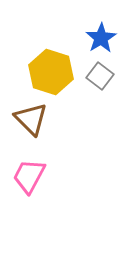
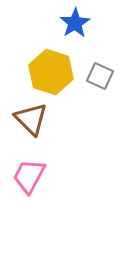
blue star: moved 26 px left, 15 px up
gray square: rotated 12 degrees counterclockwise
